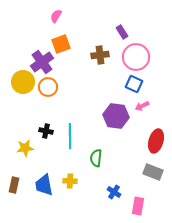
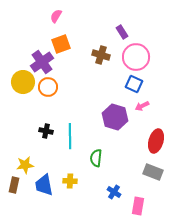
brown cross: moved 1 px right; rotated 24 degrees clockwise
purple hexagon: moved 1 px left, 1 px down; rotated 10 degrees clockwise
yellow star: moved 17 px down
